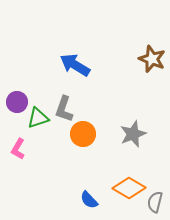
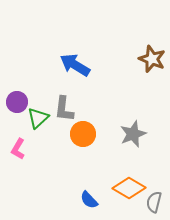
gray L-shape: rotated 12 degrees counterclockwise
green triangle: rotated 25 degrees counterclockwise
gray semicircle: moved 1 px left
